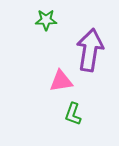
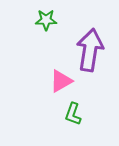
pink triangle: rotated 20 degrees counterclockwise
